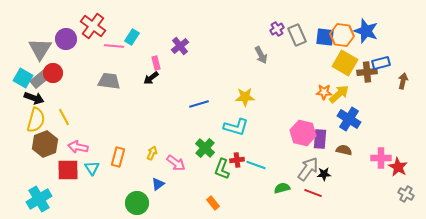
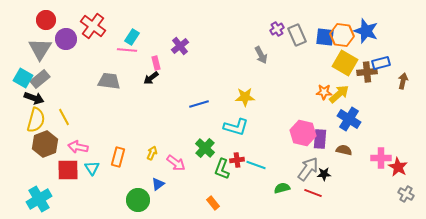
pink line at (114, 46): moved 13 px right, 4 px down
red circle at (53, 73): moved 7 px left, 53 px up
green circle at (137, 203): moved 1 px right, 3 px up
